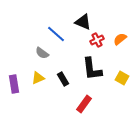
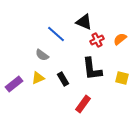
black triangle: moved 1 px right
gray semicircle: moved 2 px down
yellow square: rotated 16 degrees counterclockwise
purple rectangle: rotated 60 degrees clockwise
red rectangle: moved 1 px left
